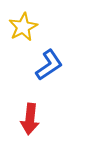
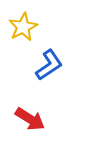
red arrow: rotated 64 degrees counterclockwise
